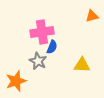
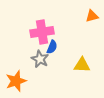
gray star: moved 2 px right, 2 px up
